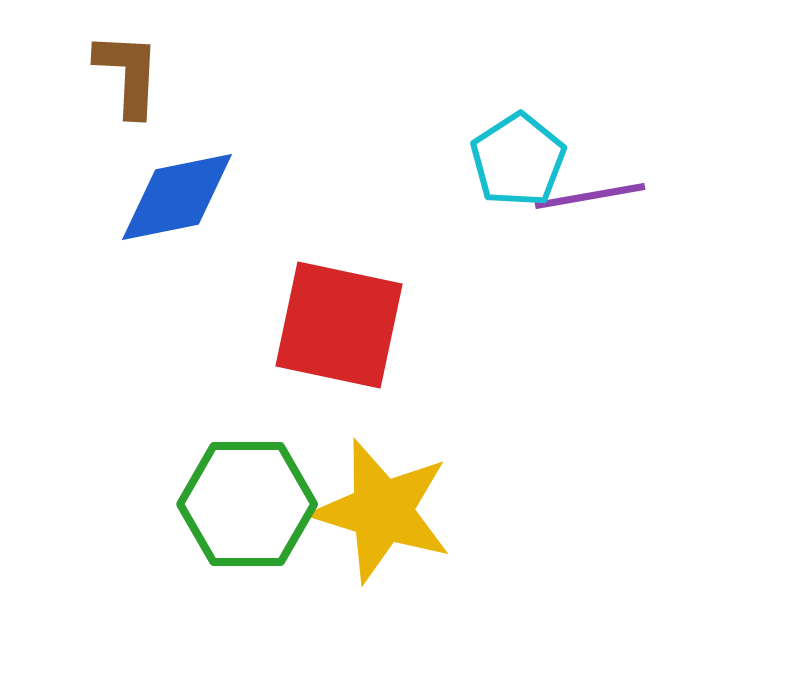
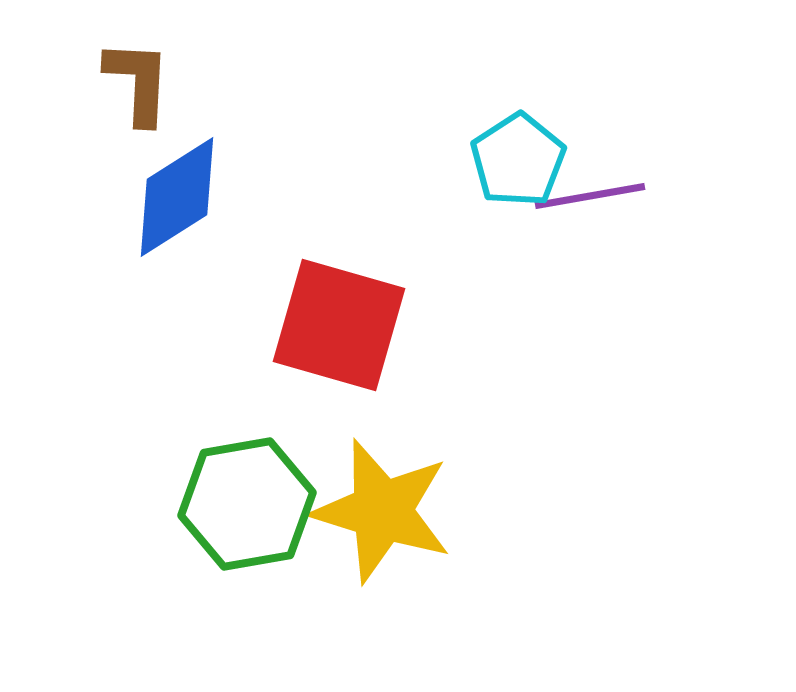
brown L-shape: moved 10 px right, 8 px down
blue diamond: rotated 21 degrees counterclockwise
red square: rotated 4 degrees clockwise
green hexagon: rotated 10 degrees counterclockwise
